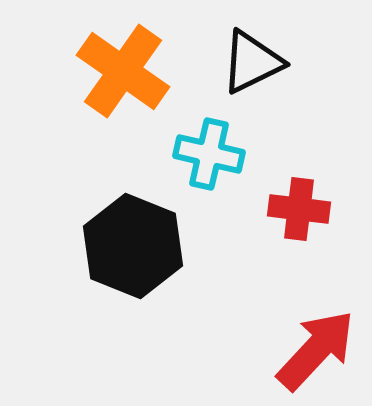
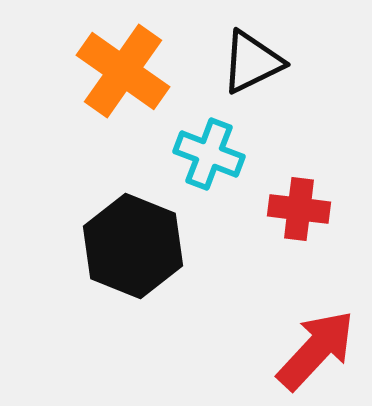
cyan cross: rotated 8 degrees clockwise
